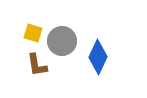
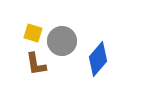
blue diamond: moved 2 px down; rotated 16 degrees clockwise
brown L-shape: moved 1 px left, 1 px up
